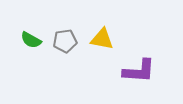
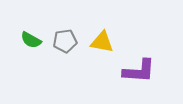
yellow triangle: moved 3 px down
